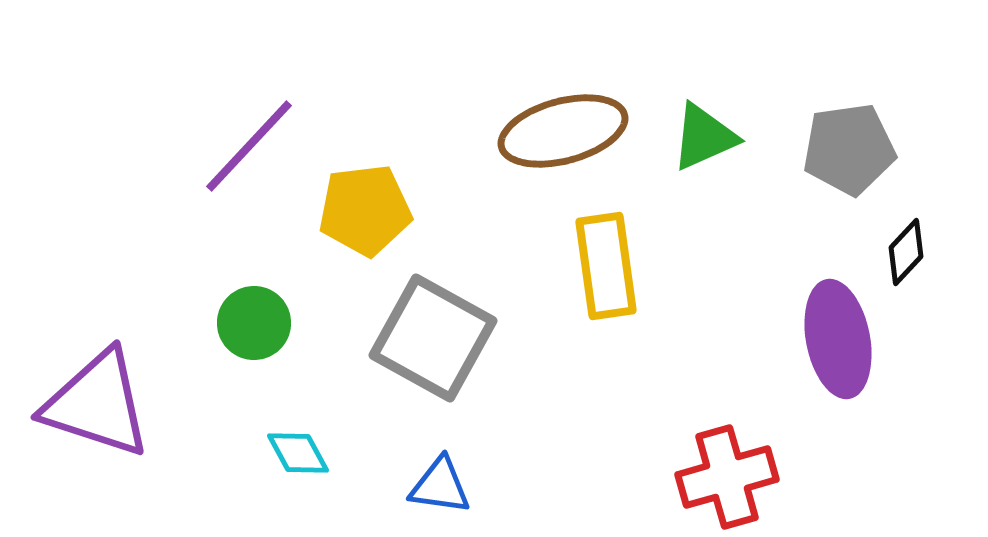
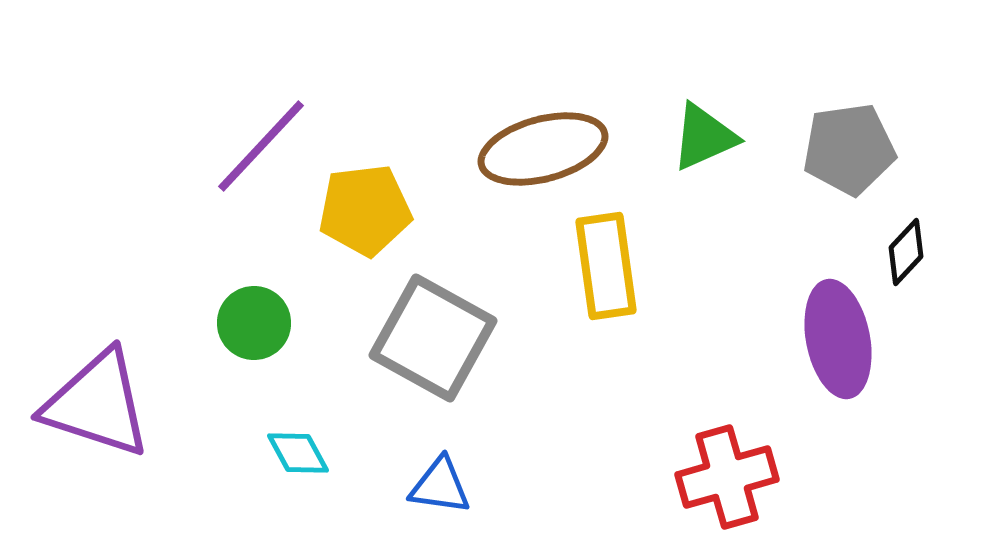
brown ellipse: moved 20 px left, 18 px down
purple line: moved 12 px right
